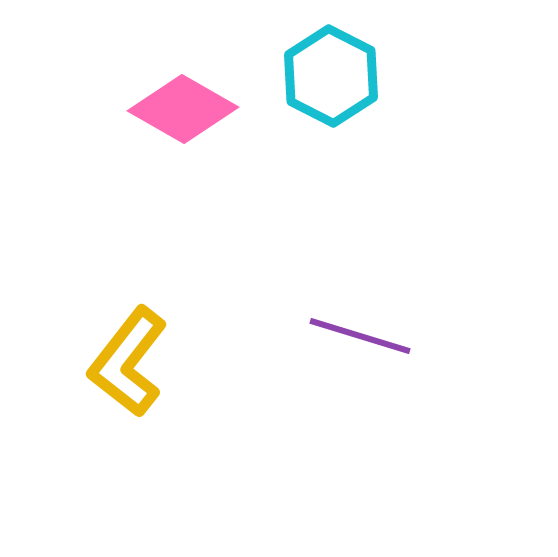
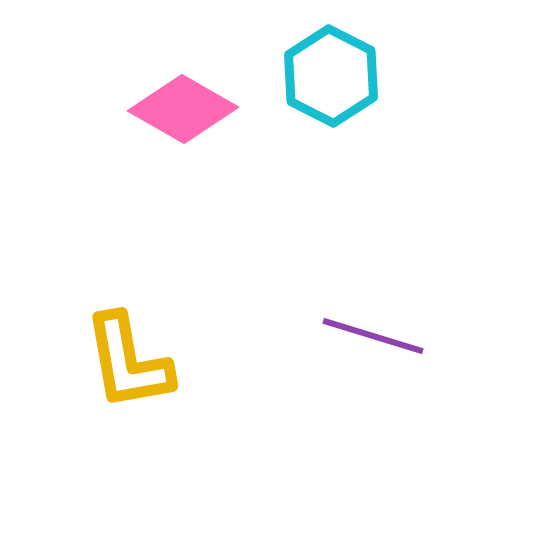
purple line: moved 13 px right
yellow L-shape: rotated 48 degrees counterclockwise
